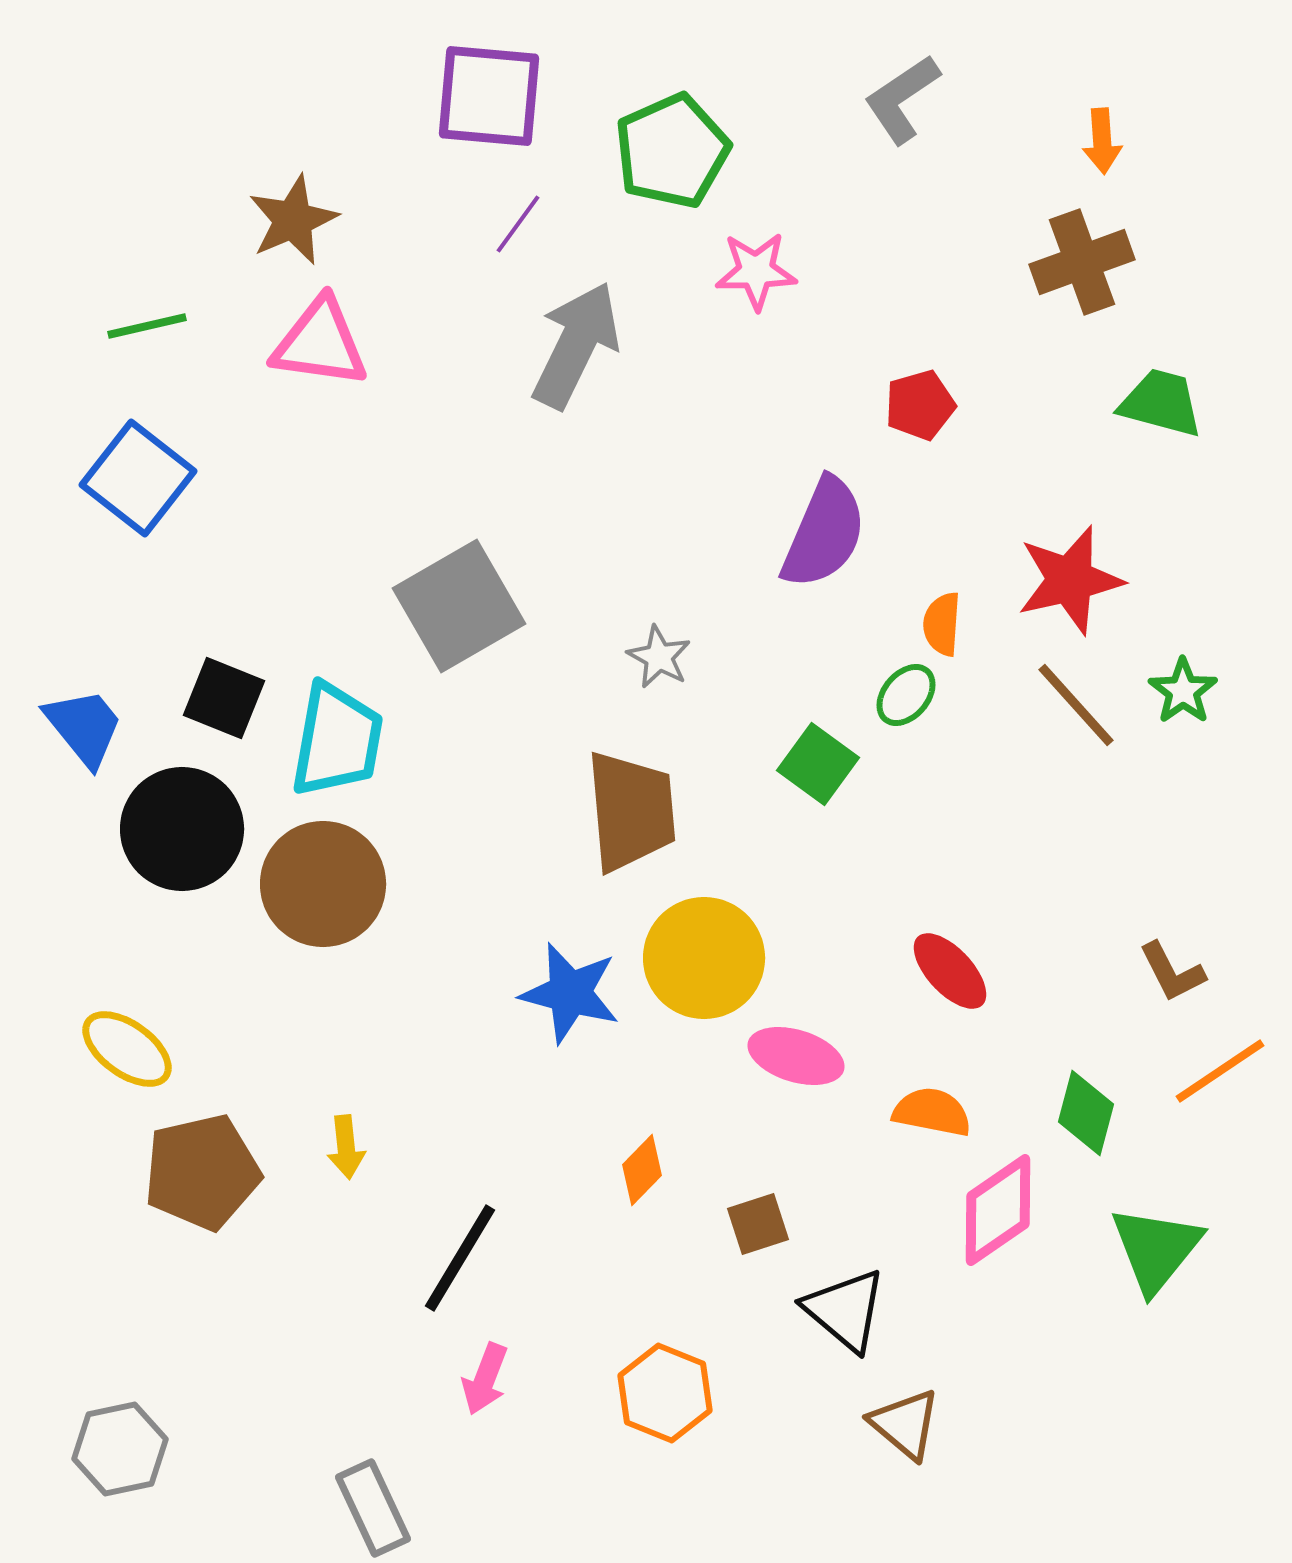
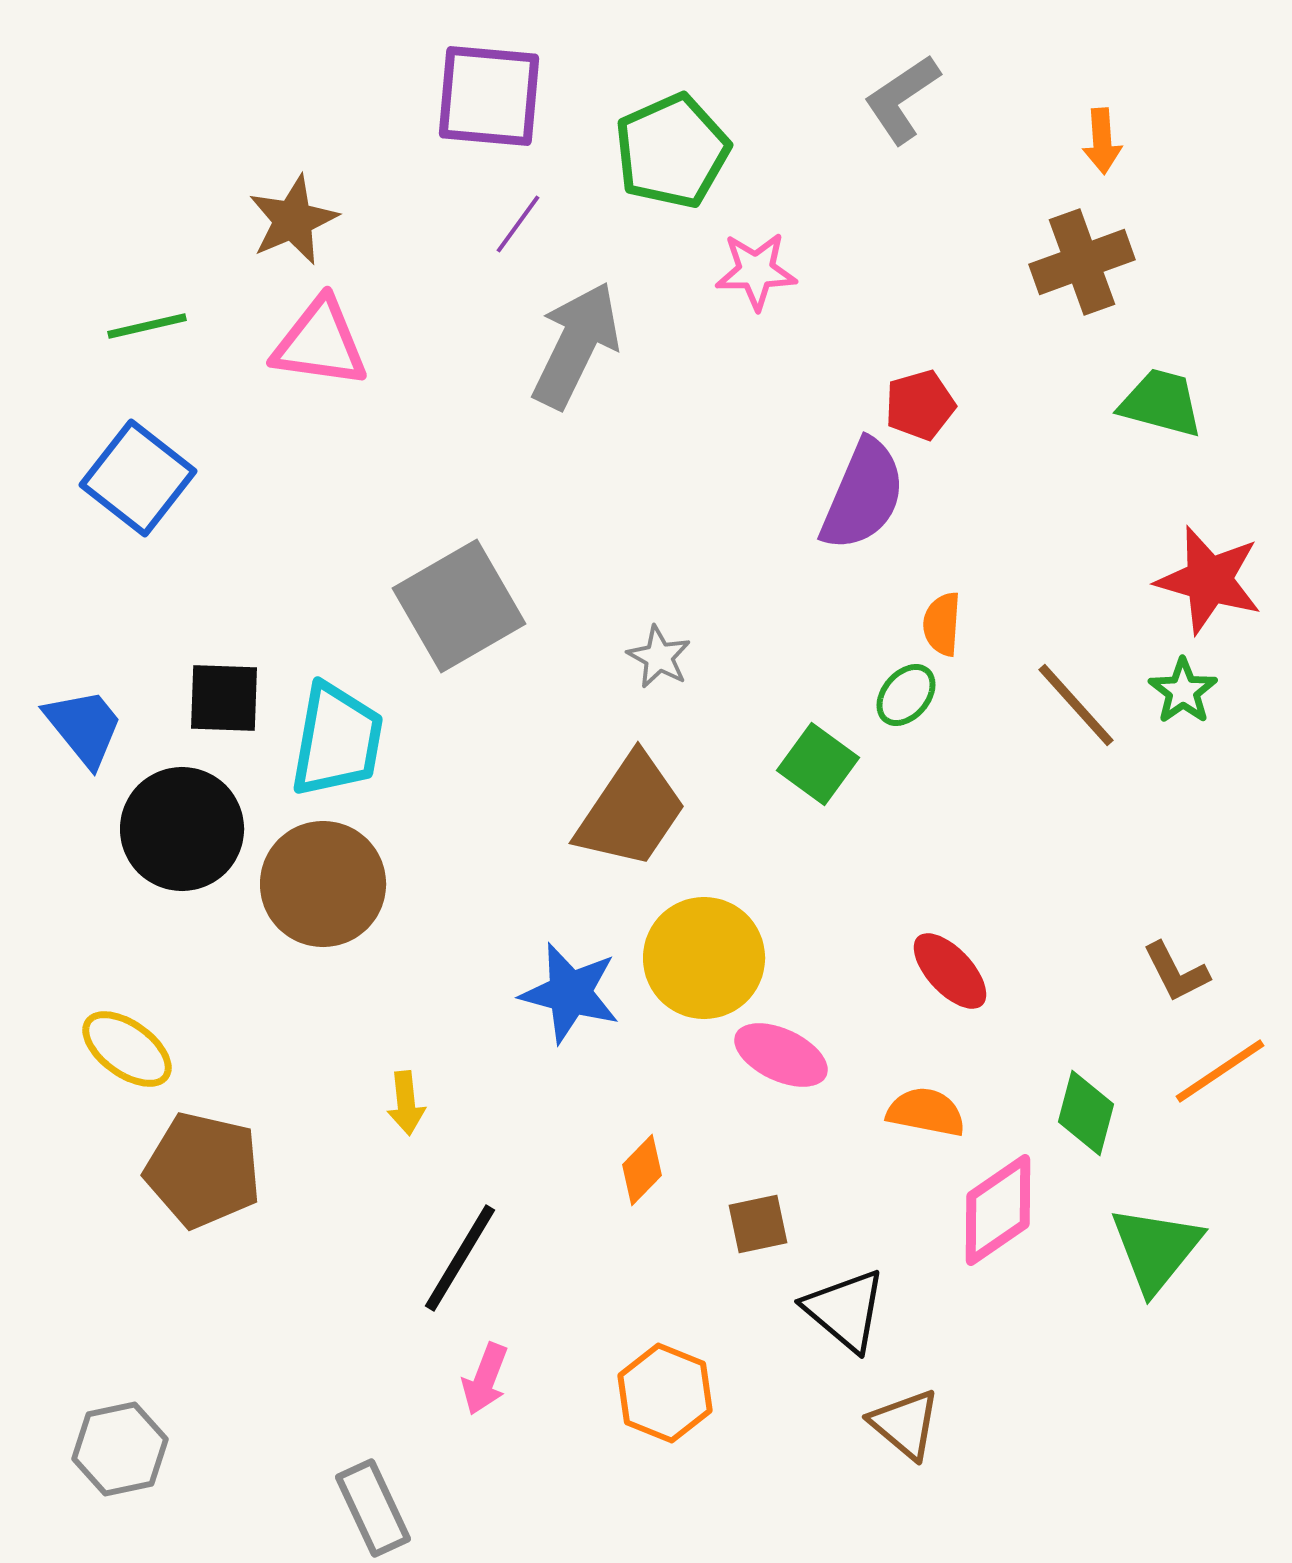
purple semicircle at (824, 533): moved 39 px right, 38 px up
red star at (1070, 580): moved 139 px right; rotated 29 degrees clockwise
black square at (224, 698): rotated 20 degrees counterclockwise
brown trapezoid at (631, 811): rotated 39 degrees clockwise
brown L-shape at (1172, 972): moved 4 px right
pink ellipse at (796, 1056): moved 15 px left, 1 px up; rotated 8 degrees clockwise
orange semicircle at (932, 1112): moved 6 px left
yellow arrow at (346, 1147): moved 60 px right, 44 px up
brown pentagon at (202, 1172): moved 1 px right, 2 px up; rotated 26 degrees clockwise
brown square at (758, 1224): rotated 6 degrees clockwise
